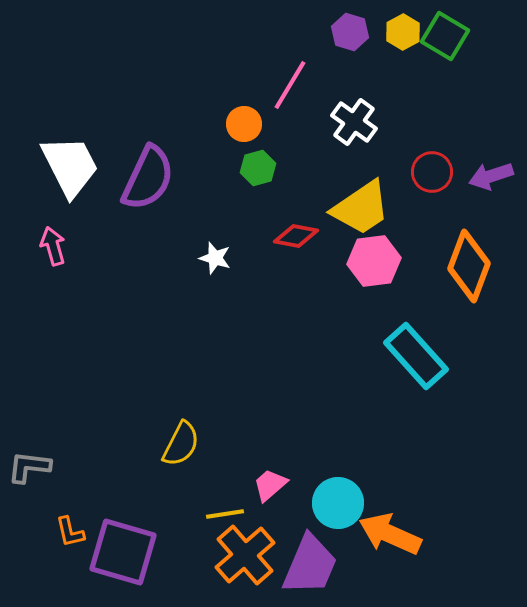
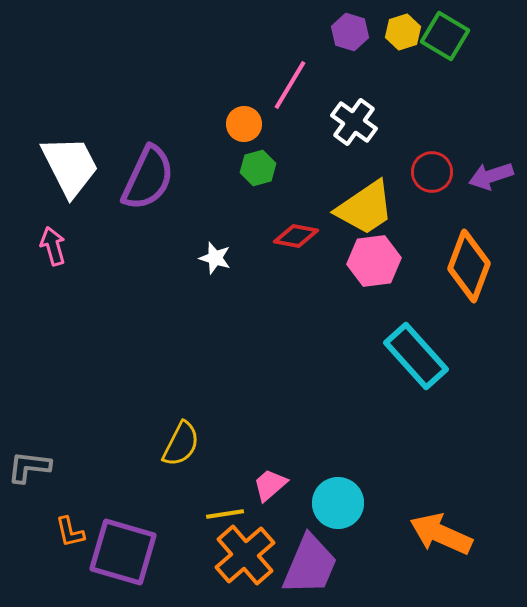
yellow hexagon: rotated 12 degrees clockwise
yellow trapezoid: moved 4 px right
orange arrow: moved 51 px right
